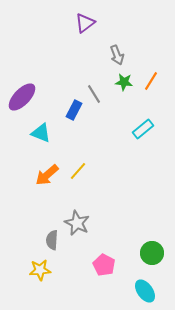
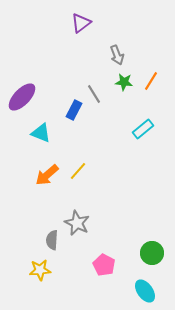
purple triangle: moved 4 px left
